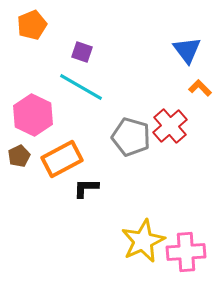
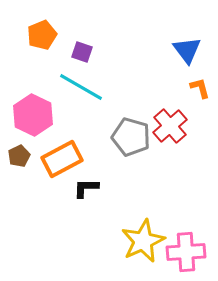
orange pentagon: moved 10 px right, 10 px down
orange L-shape: rotated 30 degrees clockwise
